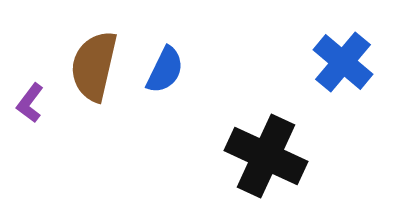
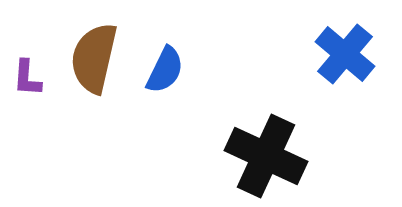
blue cross: moved 2 px right, 8 px up
brown semicircle: moved 8 px up
purple L-shape: moved 3 px left, 25 px up; rotated 33 degrees counterclockwise
